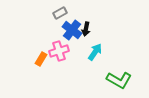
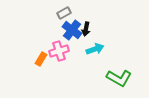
gray rectangle: moved 4 px right
cyan arrow: moved 3 px up; rotated 36 degrees clockwise
green L-shape: moved 2 px up
